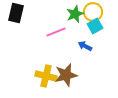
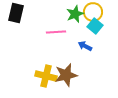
cyan square: rotated 21 degrees counterclockwise
pink line: rotated 18 degrees clockwise
